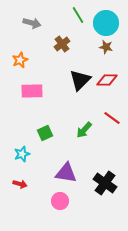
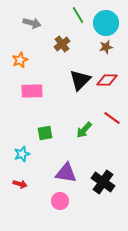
brown star: rotated 24 degrees counterclockwise
green square: rotated 14 degrees clockwise
black cross: moved 2 px left, 1 px up
